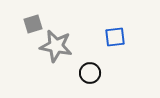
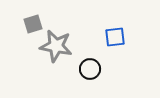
black circle: moved 4 px up
